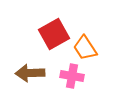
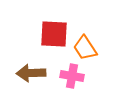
red square: rotated 32 degrees clockwise
brown arrow: moved 1 px right
